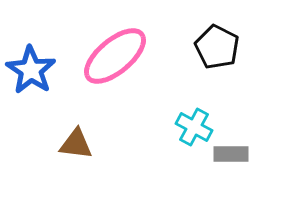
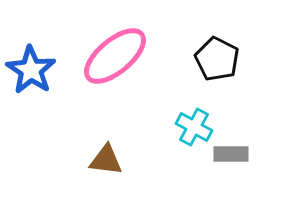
black pentagon: moved 12 px down
brown triangle: moved 30 px right, 16 px down
